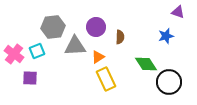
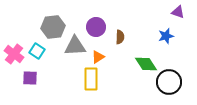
cyan square: rotated 35 degrees counterclockwise
yellow rectangle: moved 15 px left; rotated 25 degrees clockwise
